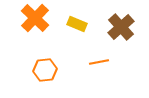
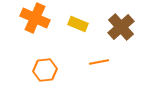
orange cross: rotated 20 degrees counterclockwise
yellow rectangle: moved 1 px right
